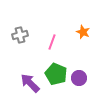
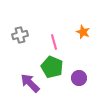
pink line: moved 2 px right; rotated 35 degrees counterclockwise
green pentagon: moved 4 px left, 7 px up
